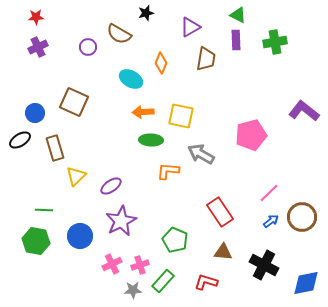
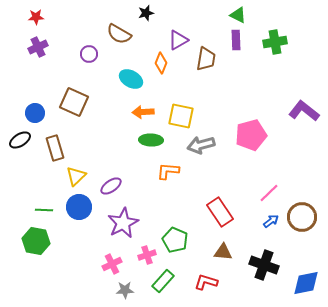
purple triangle at (190, 27): moved 12 px left, 13 px down
purple circle at (88, 47): moved 1 px right, 7 px down
gray arrow at (201, 154): moved 9 px up; rotated 44 degrees counterclockwise
purple star at (121, 221): moved 2 px right, 2 px down
blue circle at (80, 236): moved 1 px left, 29 px up
pink cross at (140, 265): moved 7 px right, 10 px up
black cross at (264, 265): rotated 8 degrees counterclockwise
gray star at (133, 290): moved 8 px left
